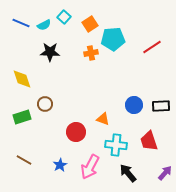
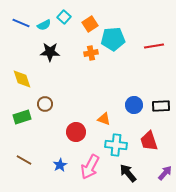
red line: moved 2 px right, 1 px up; rotated 24 degrees clockwise
orange triangle: moved 1 px right
